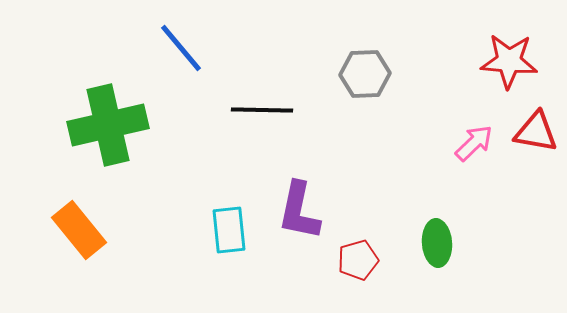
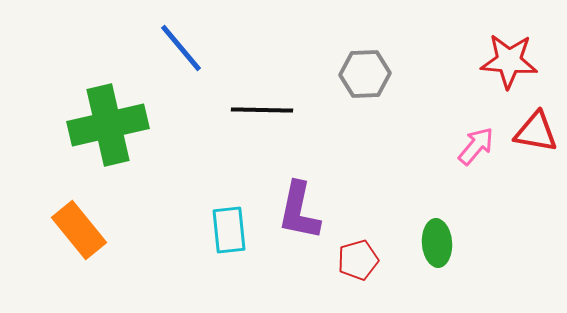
pink arrow: moved 2 px right, 3 px down; rotated 6 degrees counterclockwise
